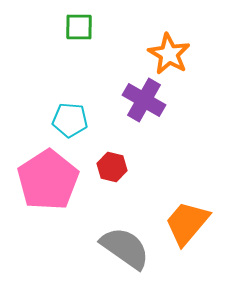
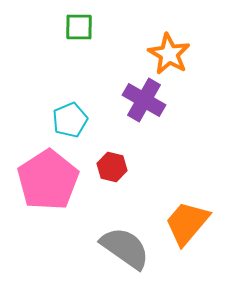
cyan pentagon: rotated 28 degrees counterclockwise
